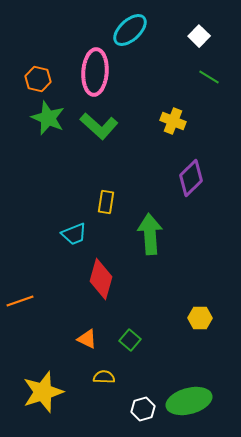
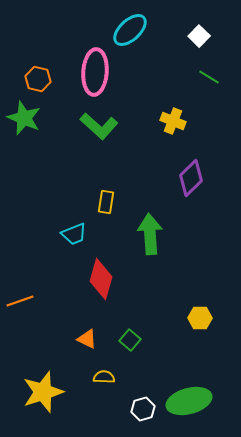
green star: moved 24 px left
